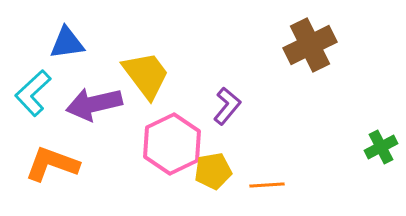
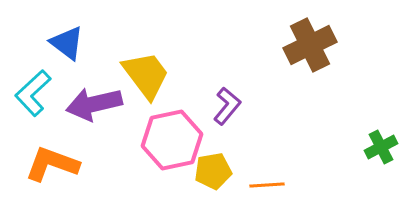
blue triangle: rotated 45 degrees clockwise
pink hexagon: moved 4 px up; rotated 14 degrees clockwise
